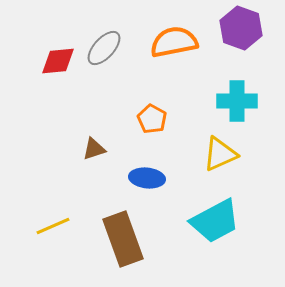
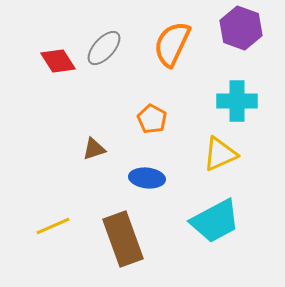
orange semicircle: moved 2 px left, 2 px down; rotated 54 degrees counterclockwise
red diamond: rotated 63 degrees clockwise
